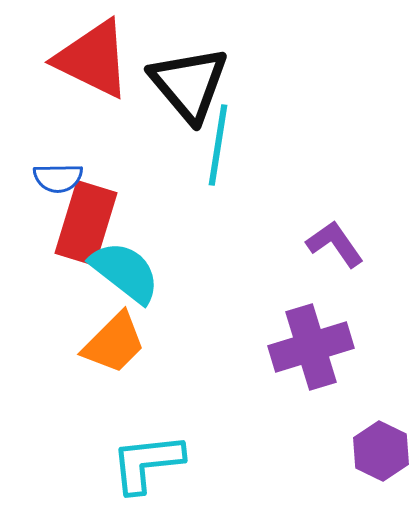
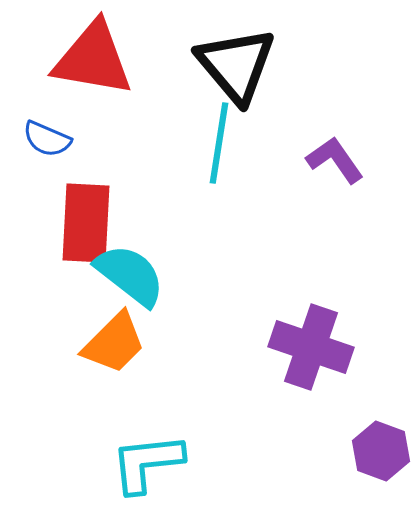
red triangle: rotated 16 degrees counterclockwise
black triangle: moved 47 px right, 19 px up
cyan line: moved 1 px right, 2 px up
blue semicircle: moved 11 px left, 39 px up; rotated 24 degrees clockwise
red rectangle: rotated 14 degrees counterclockwise
purple L-shape: moved 84 px up
cyan semicircle: moved 5 px right, 3 px down
purple cross: rotated 36 degrees clockwise
purple hexagon: rotated 6 degrees counterclockwise
